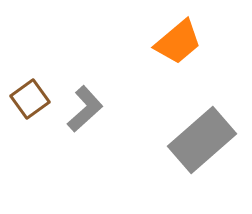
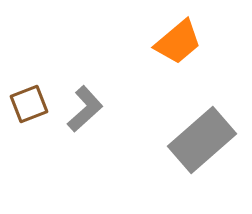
brown square: moved 1 px left, 5 px down; rotated 15 degrees clockwise
